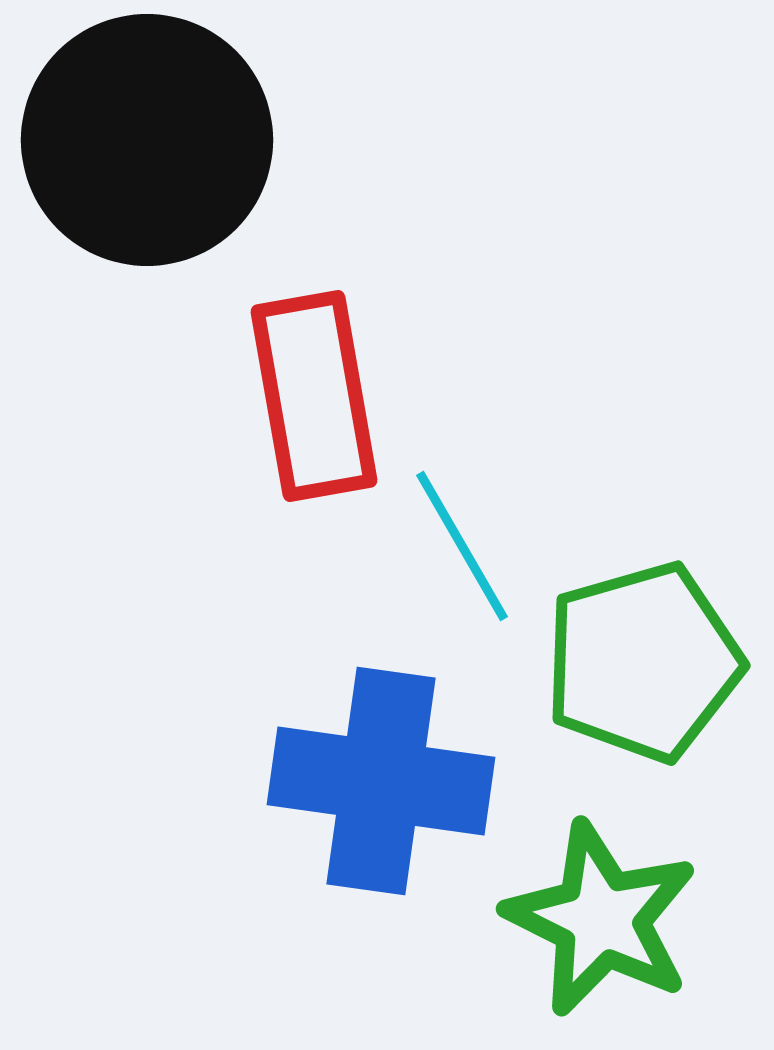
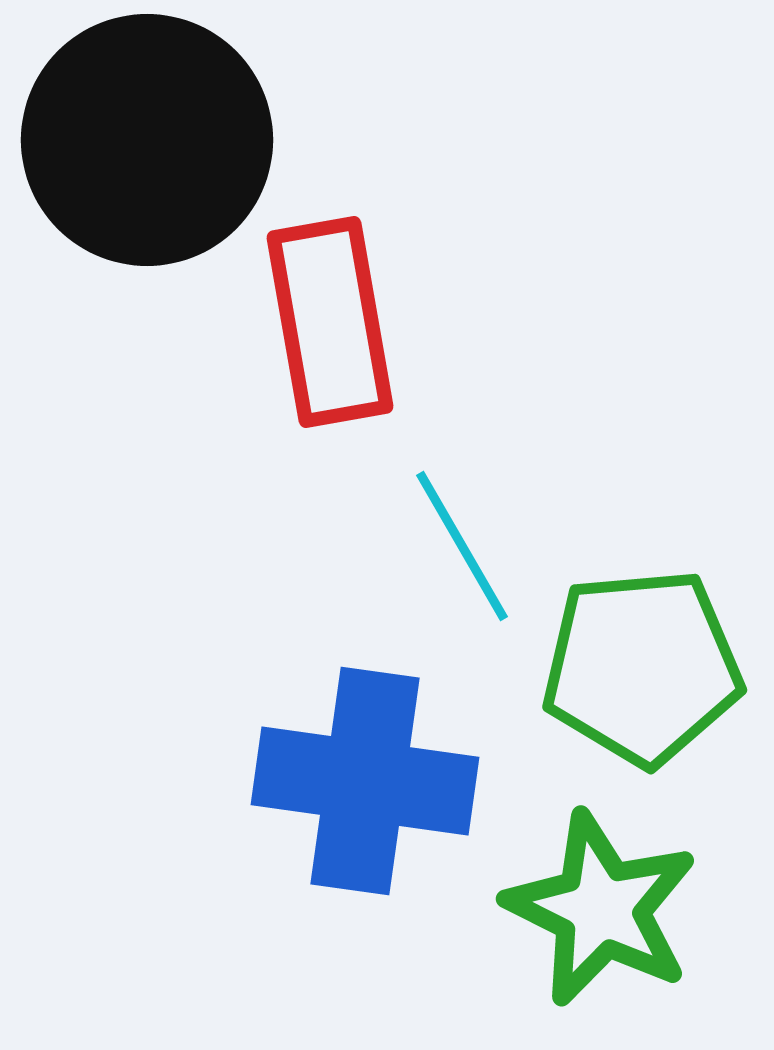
red rectangle: moved 16 px right, 74 px up
green pentagon: moved 1 px left, 5 px down; rotated 11 degrees clockwise
blue cross: moved 16 px left
green star: moved 10 px up
